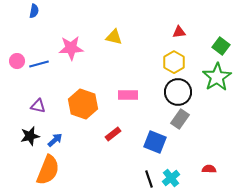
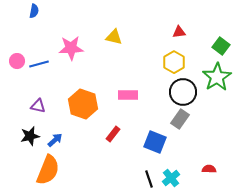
black circle: moved 5 px right
red rectangle: rotated 14 degrees counterclockwise
